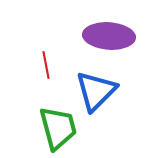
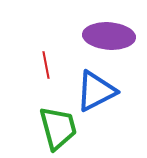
blue triangle: rotated 18 degrees clockwise
